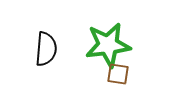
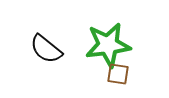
black semicircle: rotated 124 degrees clockwise
